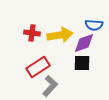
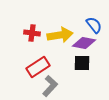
blue semicircle: rotated 132 degrees counterclockwise
purple diamond: rotated 30 degrees clockwise
